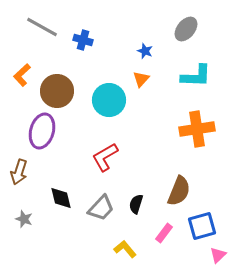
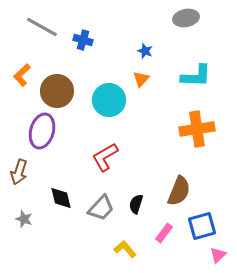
gray ellipse: moved 11 px up; rotated 40 degrees clockwise
